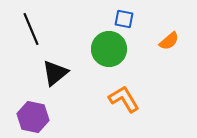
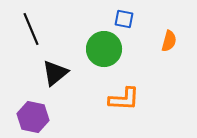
orange semicircle: rotated 35 degrees counterclockwise
green circle: moved 5 px left
orange L-shape: rotated 124 degrees clockwise
